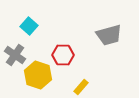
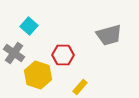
gray cross: moved 1 px left, 2 px up
yellow rectangle: moved 1 px left
